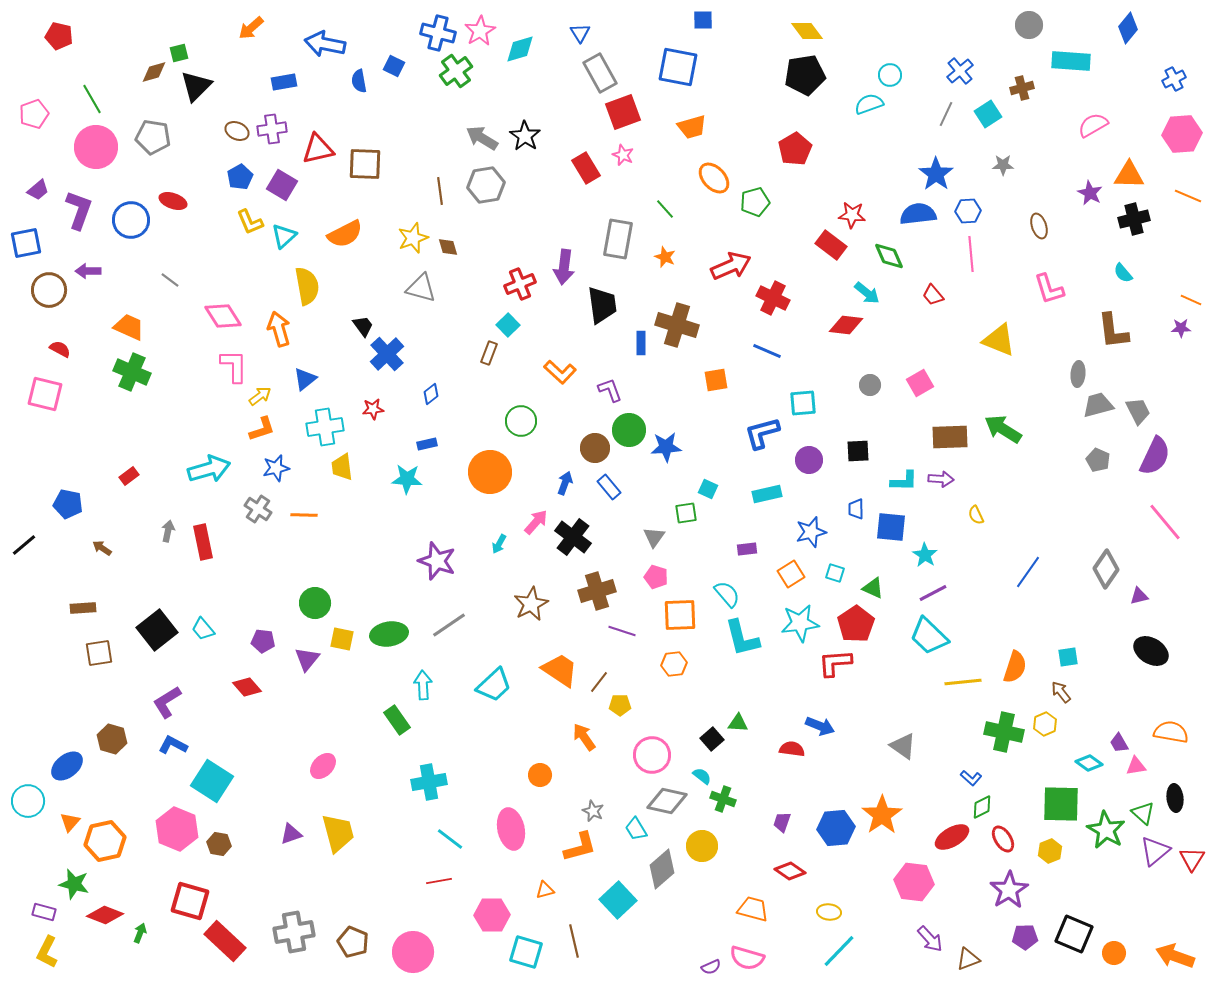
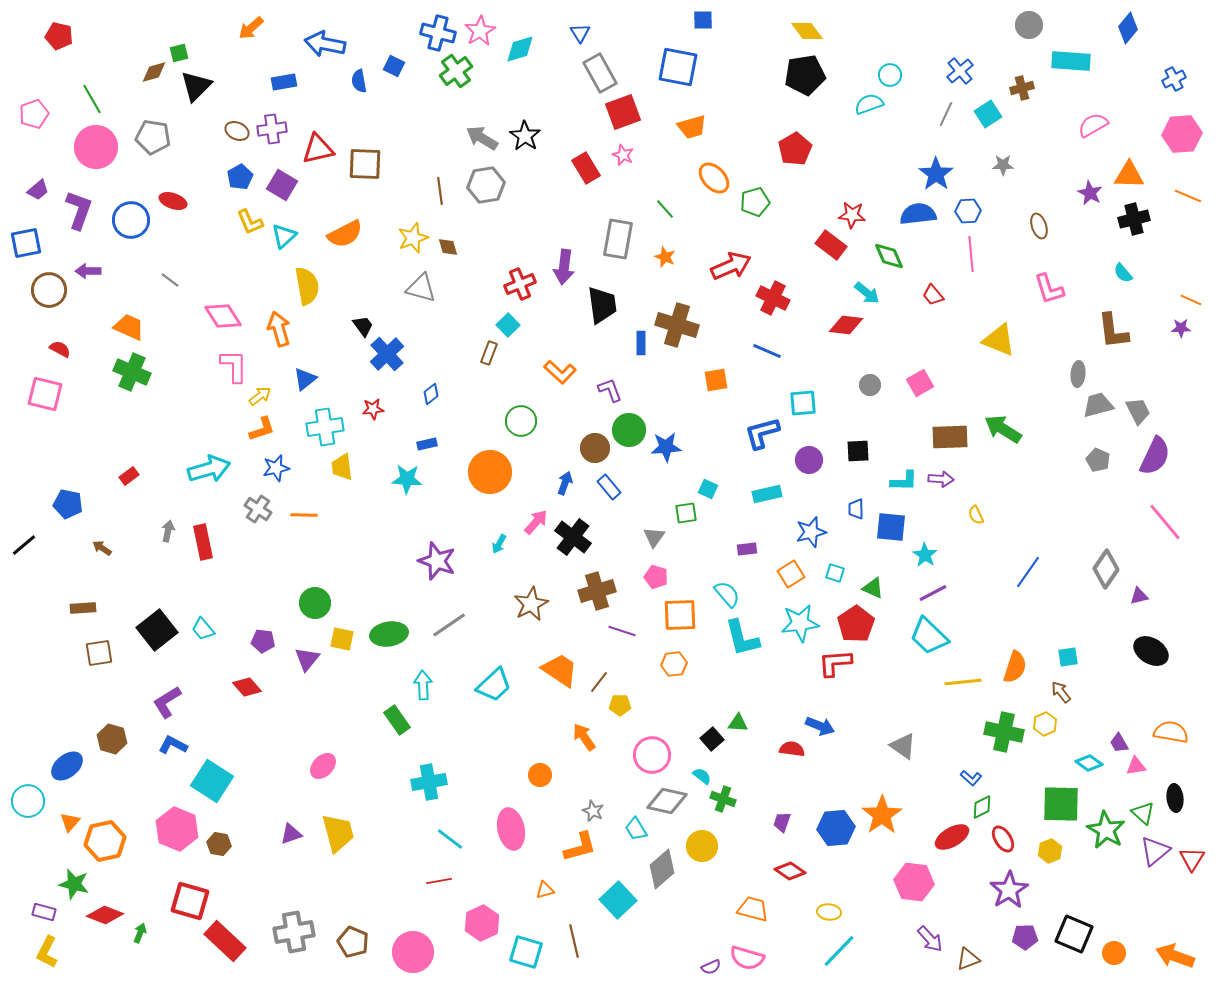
pink hexagon at (492, 915): moved 10 px left, 8 px down; rotated 24 degrees counterclockwise
